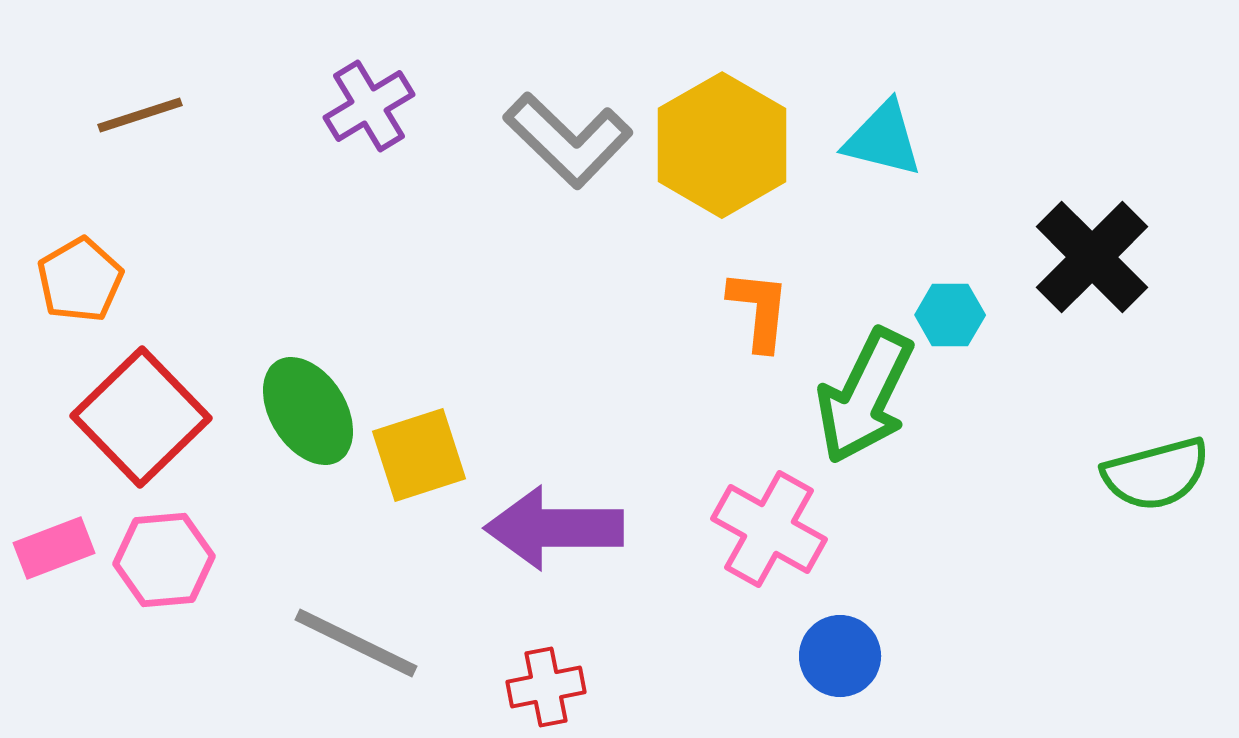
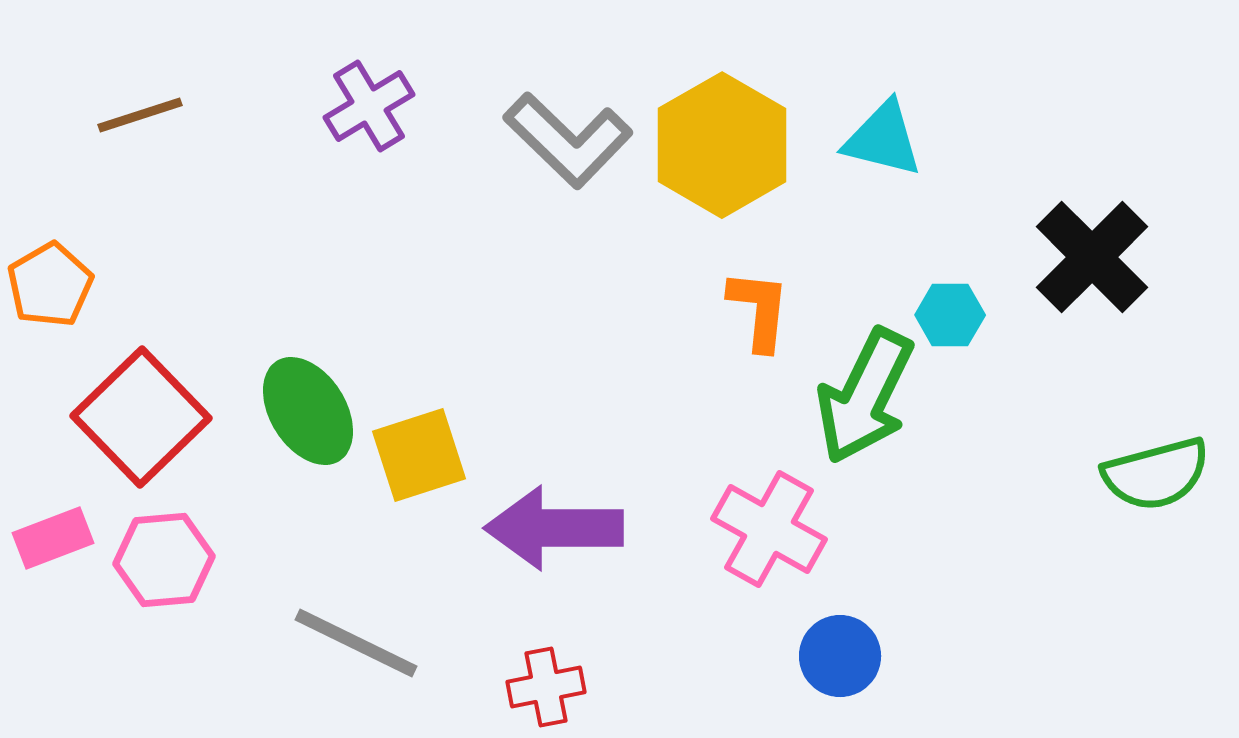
orange pentagon: moved 30 px left, 5 px down
pink rectangle: moved 1 px left, 10 px up
